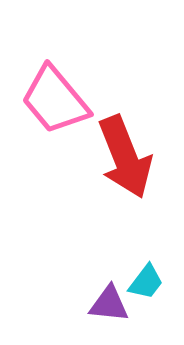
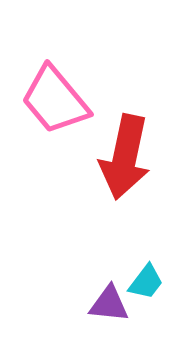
red arrow: rotated 34 degrees clockwise
